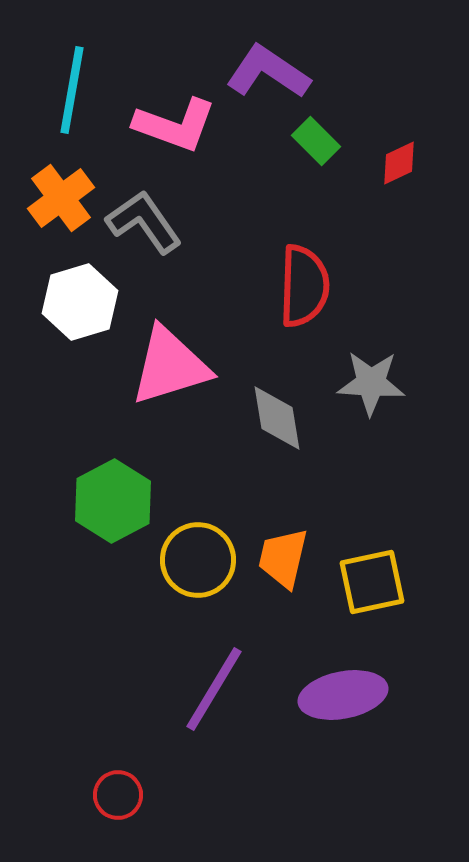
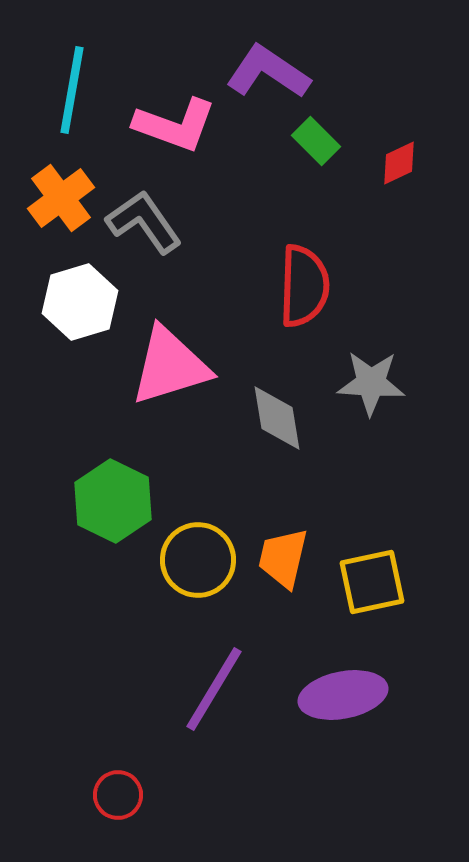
green hexagon: rotated 6 degrees counterclockwise
